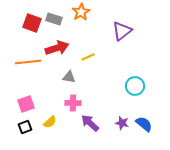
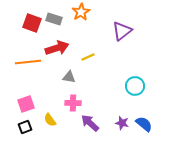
yellow semicircle: moved 2 px up; rotated 96 degrees clockwise
